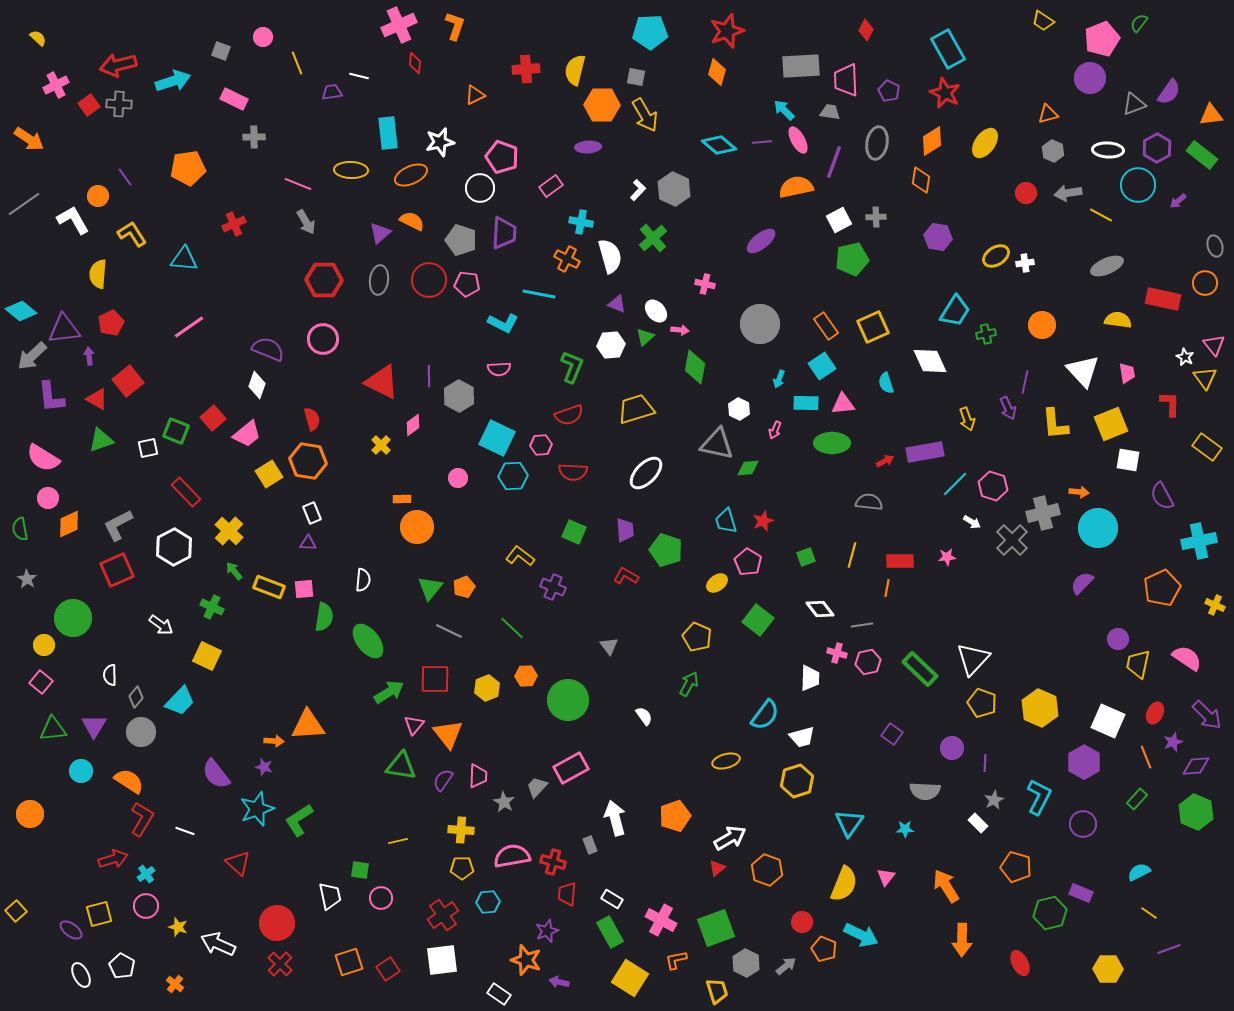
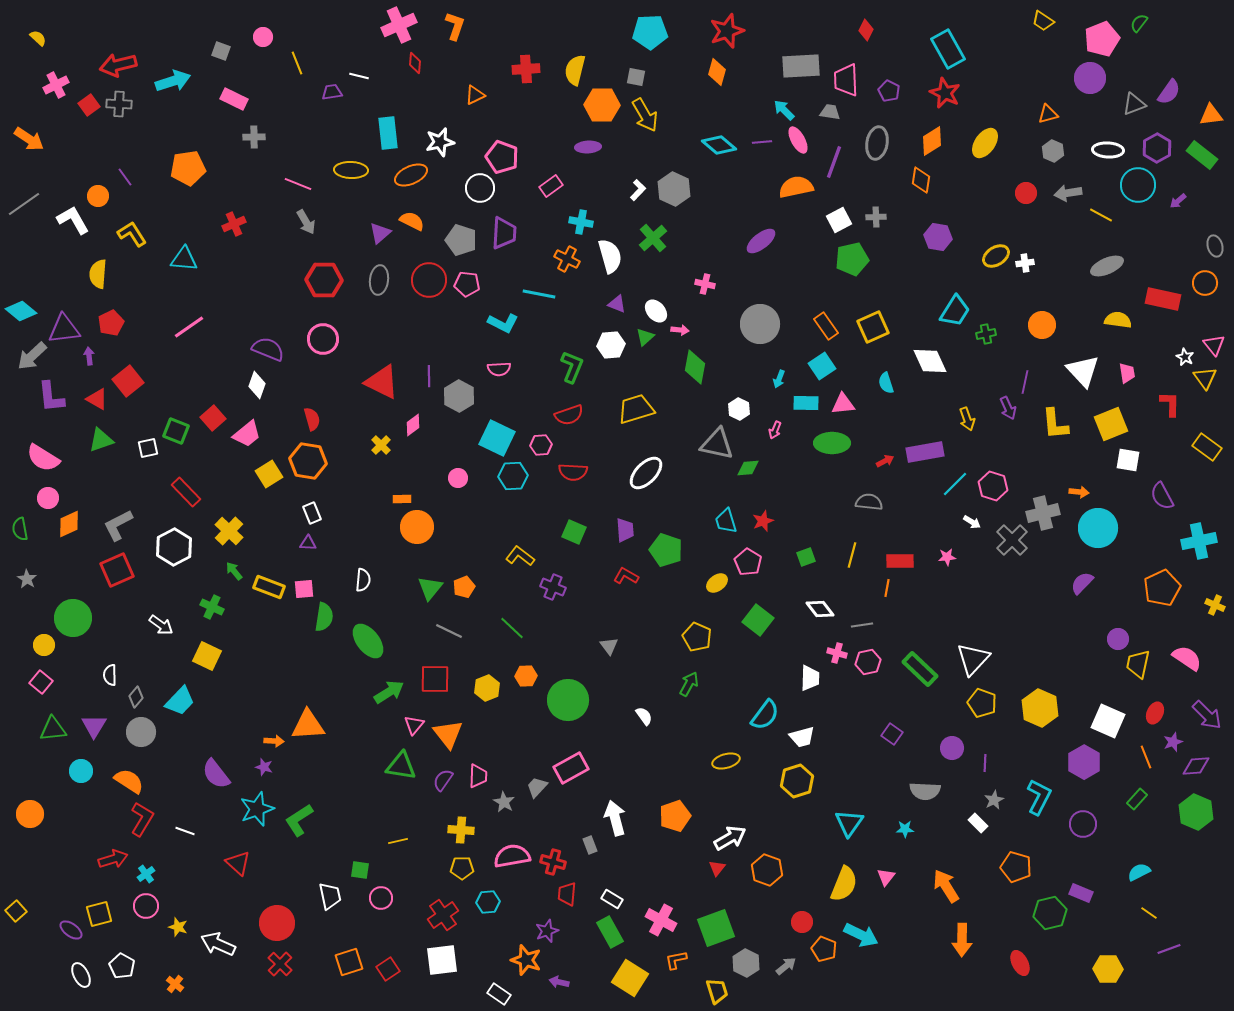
red triangle at (717, 868): rotated 12 degrees counterclockwise
